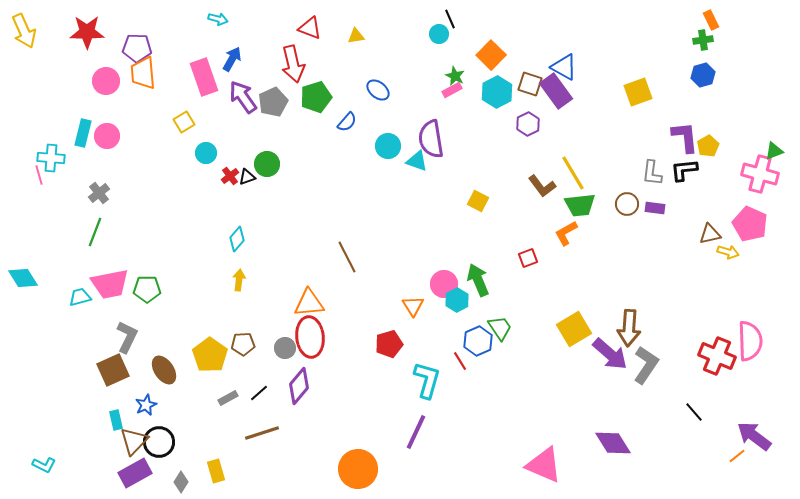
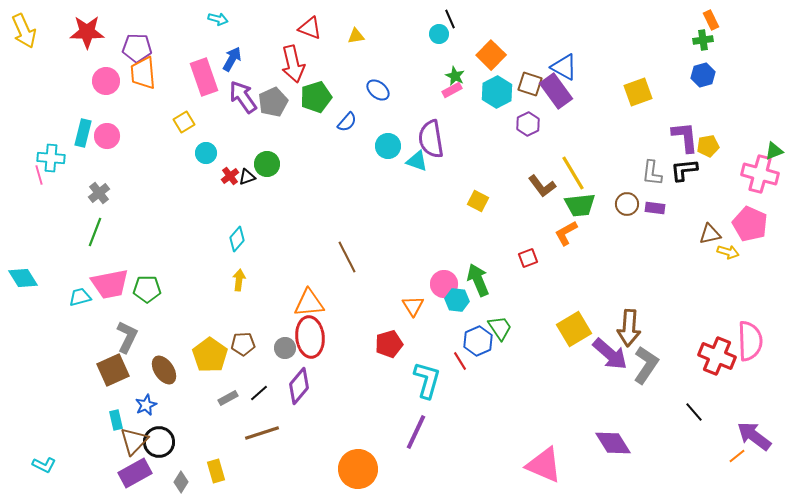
yellow pentagon at (708, 146): rotated 20 degrees clockwise
cyan hexagon at (457, 300): rotated 25 degrees counterclockwise
